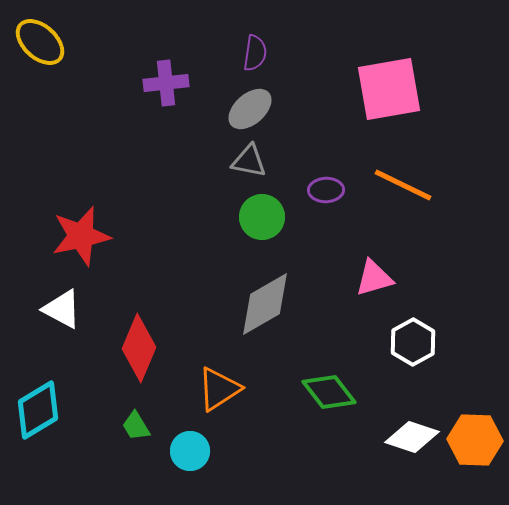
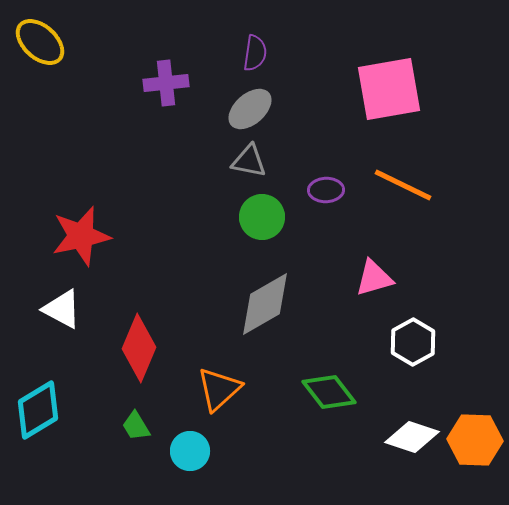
orange triangle: rotated 9 degrees counterclockwise
